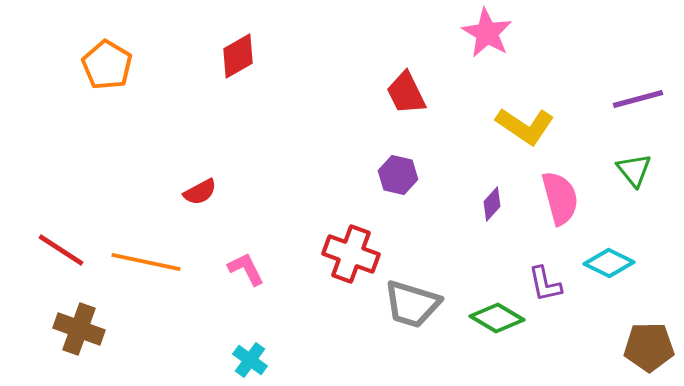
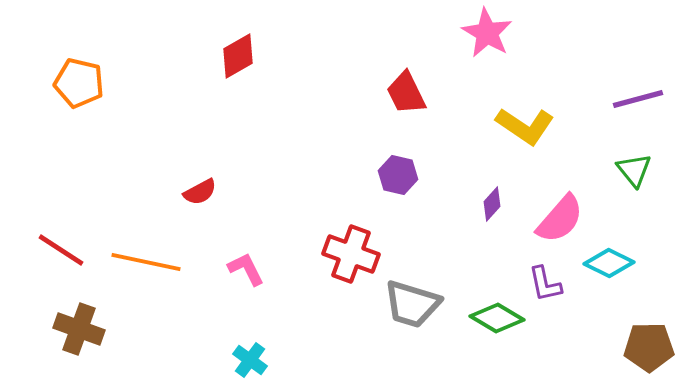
orange pentagon: moved 28 px left, 18 px down; rotated 18 degrees counterclockwise
pink semicircle: moved 21 px down; rotated 56 degrees clockwise
